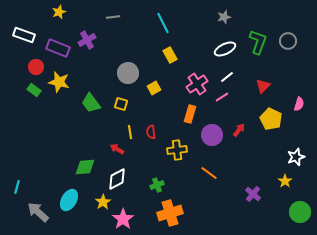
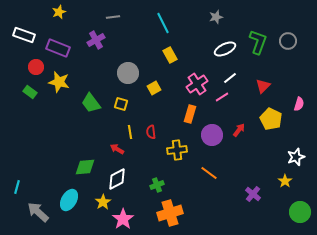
gray star at (224, 17): moved 8 px left
purple cross at (87, 40): moved 9 px right
white line at (227, 77): moved 3 px right, 1 px down
green rectangle at (34, 90): moved 4 px left, 2 px down
